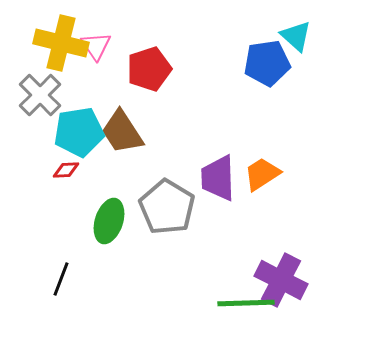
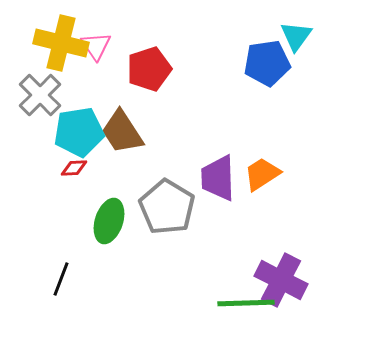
cyan triangle: rotated 24 degrees clockwise
red diamond: moved 8 px right, 2 px up
